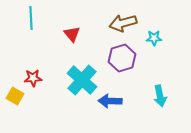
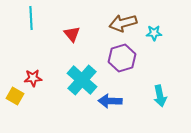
cyan star: moved 5 px up
